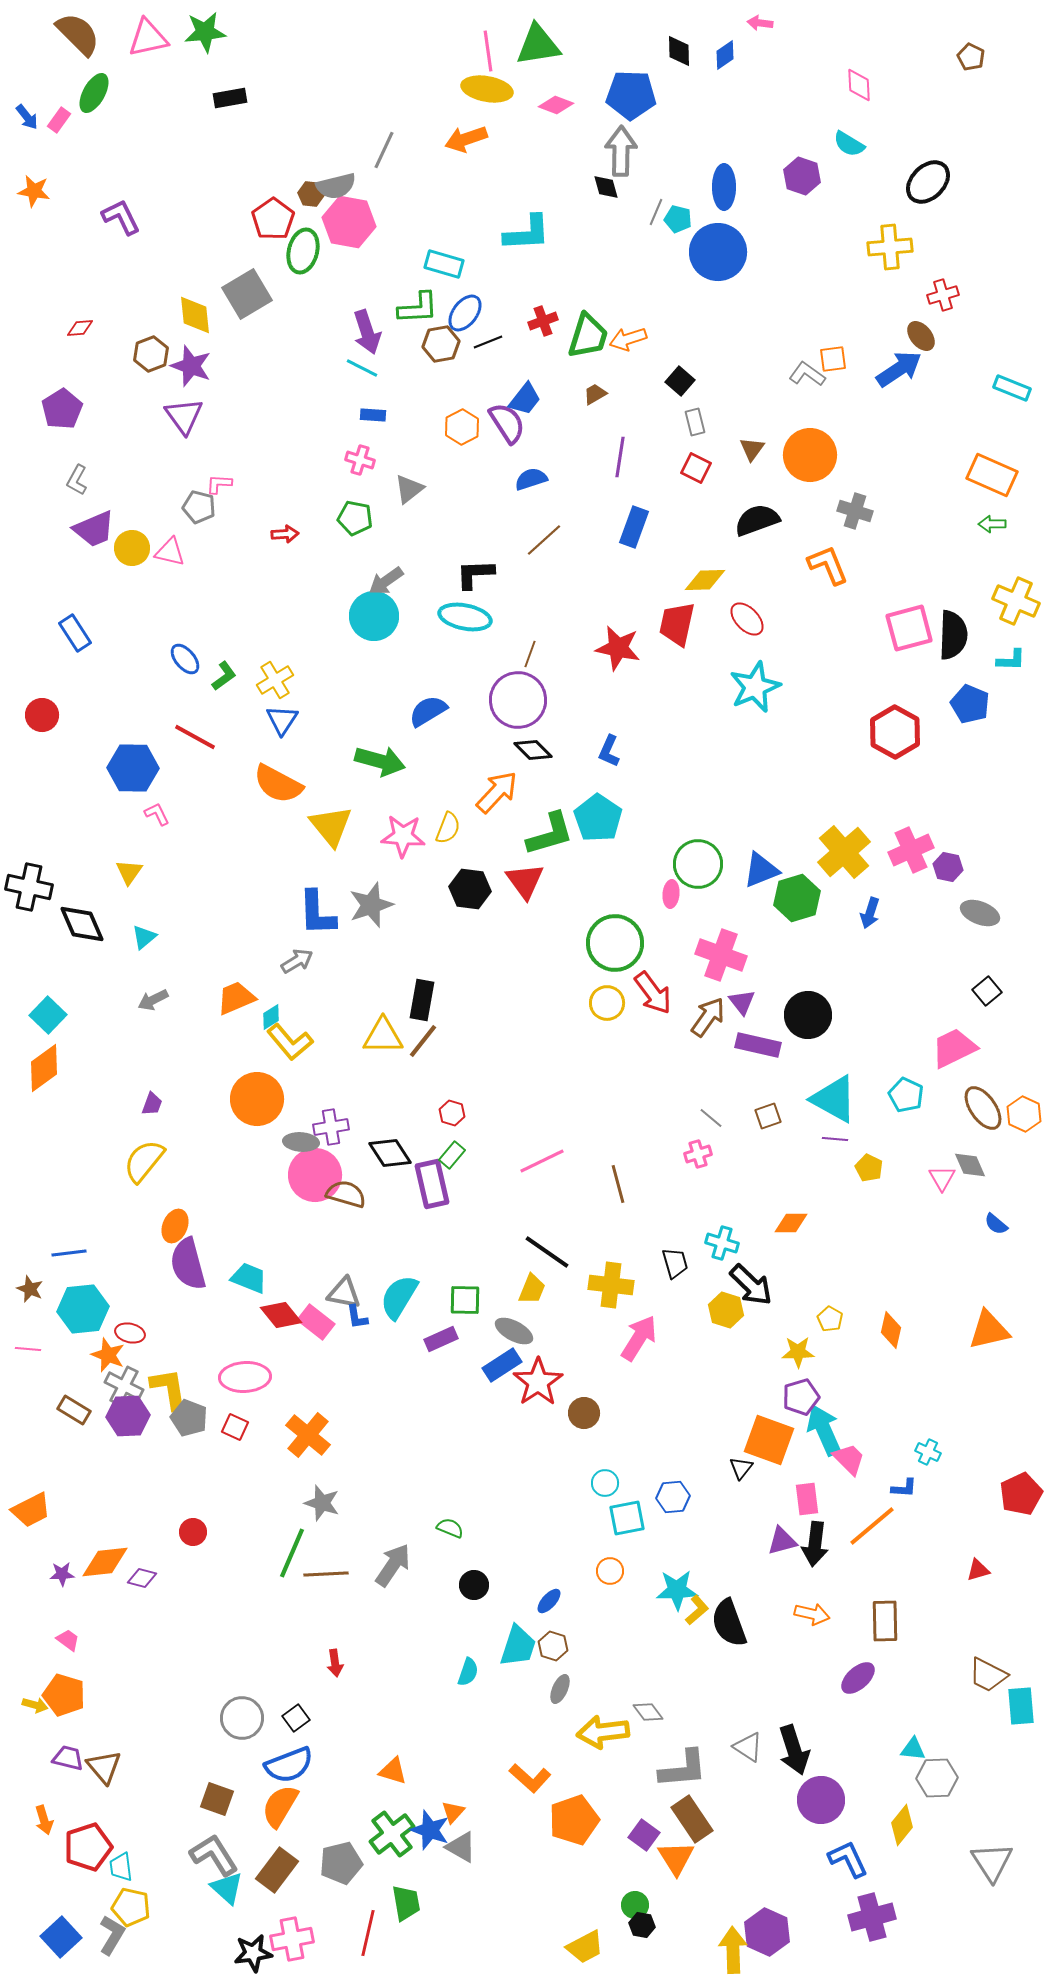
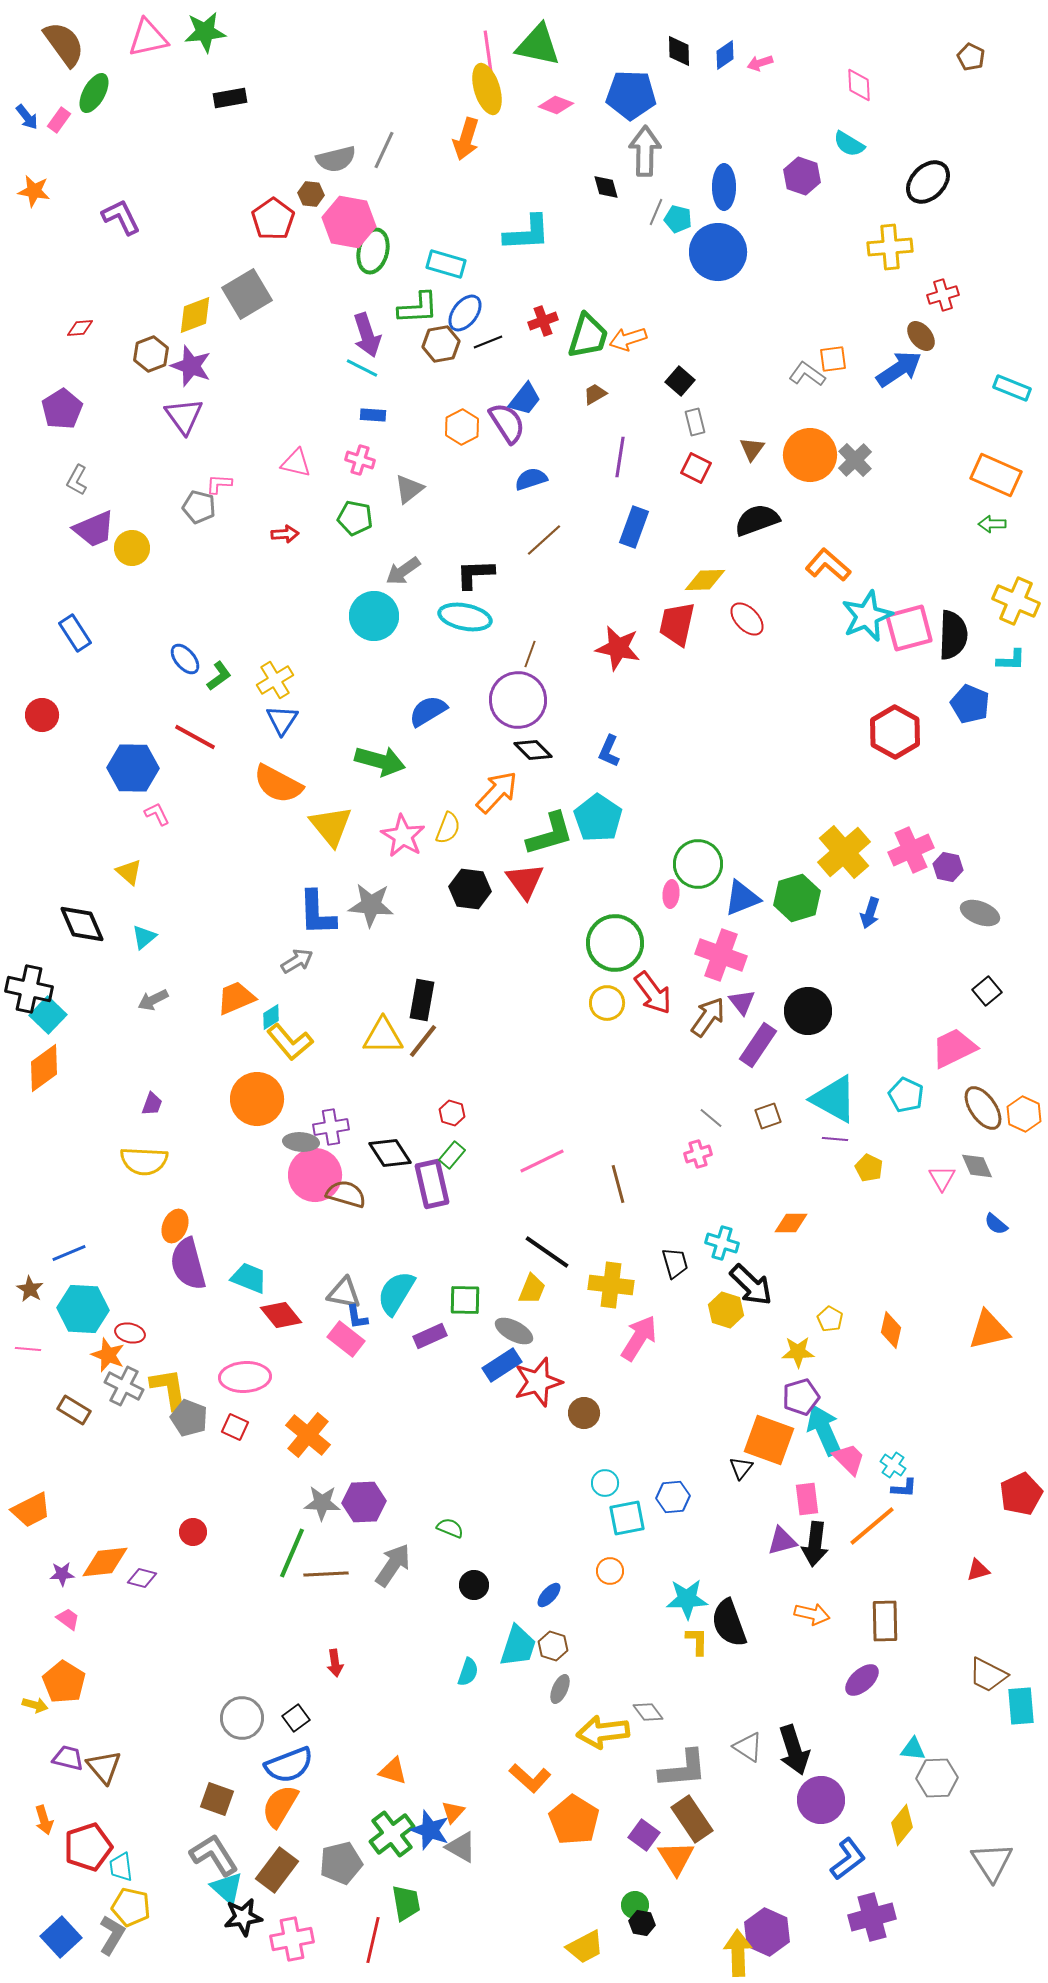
pink arrow at (760, 23): moved 40 px down; rotated 25 degrees counterclockwise
brown semicircle at (78, 34): moved 14 px left, 10 px down; rotated 9 degrees clockwise
green triangle at (538, 45): rotated 21 degrees clockwise
yellow ellipse at (487, 89): rotated 63 degrees clockwise
orange arrow at (466, 139): rotated 54 degrees counterclockwise
gray arrow at (621, 151): moved 24 px right
gray semicircle at (336, 186): moved 27 px up
green ellipse at (303, 251): moved 70 px right
cyan rectangle at (444, 264): moved 2 px right
yellow diamond at (195, 315): rotated 75 degrees clockwise
purple arrow at (367, 332): moved 3 px down
orange rectangle at (992, 475): moved 4 px right
gray cross at (855, 511): moved 51 px up; rotated 28 degrees clockwise
pink triangle at (170, 552): moved 126 px right, 89 px up
orange L-shape at (828, 565): rotated 27 degrees counterclockwise
gray arrow at (386, 581): moved 17 px right, 10 px up
green L-shape at (224, 676): moved 5 px left
cyan star at (755, 687): moved 112 px right, 71 px up
pink star at (403, 836): rotated 27 degrees clockwise
blue triangle at (761, 870): moved 19 px left, 28 px down
yellow triangle at (129, 872): rotated 24 degrees counterclockwise
black cross at (29, 887): moved 102 px down
gray star at (371, 905): rotated 24 degrees clockwise
black circle at (808, 1015): moved 4 px up
purple rectangle at (758, 1045): rotated 69 degrees counterclockwise
yellow semicircle at (144, 1161): rotated 126 degrees counterclockwise
gray diamond at (970, 1165): moved 7 px right, 1 px down
blue line at (69, 1253): rotated 16 degrees counterclockwise
brown star at (30, 1289): rotated 8 degrees clockwise
cyan semicircle at (399, 1297): moved 3 px left, 4 px up
cyan hexagon at (83, 1309): rotated 9 degrees clockwise
pink rectangle at (316, 1322): moved 30 px right, 17 px down
purple rectangle at (441, 1339): moved 11 px left, 3 px up
red star at (538, 1382): rotated 18 degrees clockwise
purple hexagon at (128, 1416): moved 236 px right, 86 px down
cyan cross at (928, 1452): moved 35 px left, 13 px down; rotated 10 degrees clockwise
gray star at (322, 1503): rotated 15 degrees counterclockwise
cyan star at (677, 1590): moved 10 px right, 9 px down
blue ellipse at (549, 1601): moved 6 px up
yellow L-shape at (697, 1610): moved 31 px down; rotated 48 degrees counterclockwise
pink trapezoid at (68, 1640): moved 21 px up
purple ellipse at (858, 1678): moved 4 px right, 2 px down
orange pentagon at (64, 1695): moved 13 px up; rotated 15 degrees clockwise
orange pentagon at (574, 1820): rotated 21 degrees counterclockwise
blue L-shape at (848, 1859): rotated 78 degrees clockwise
black hexagon at (642, 1925): moved 2 px up
red line at (368, 1933): moved 5 px right, 7 px down
yellow arrow at (733, 1950): moved 5 px right, 3 px down
black star at (253, 1953): moved 10 px left, 36 px up
